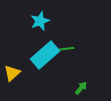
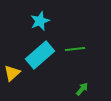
green line: moved 11 px right
cyan rectangle: moved 5 px left
green arrow: moved 1 px right, 1 px down
